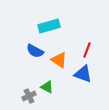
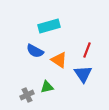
blue triangle: rotated 36 degrees clockwise
green triangle: rotated 40 degrees counterclockwise
gray cross: moved 2 px left, 1 px up
